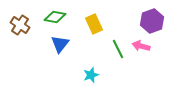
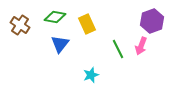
yellow rectangle: moved 7 px left
pink arrow: rotated 84 degrees counterclockwise
